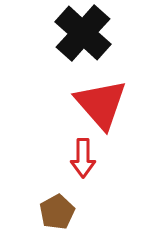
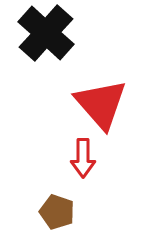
black cross: moved 37 px left
brown pentagon: rotated 24 degrees counterclockwise
